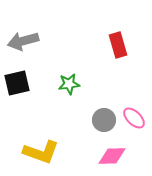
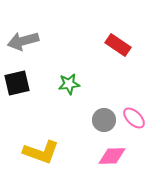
red rectangle: rotated 40 degrees counterclockwise
